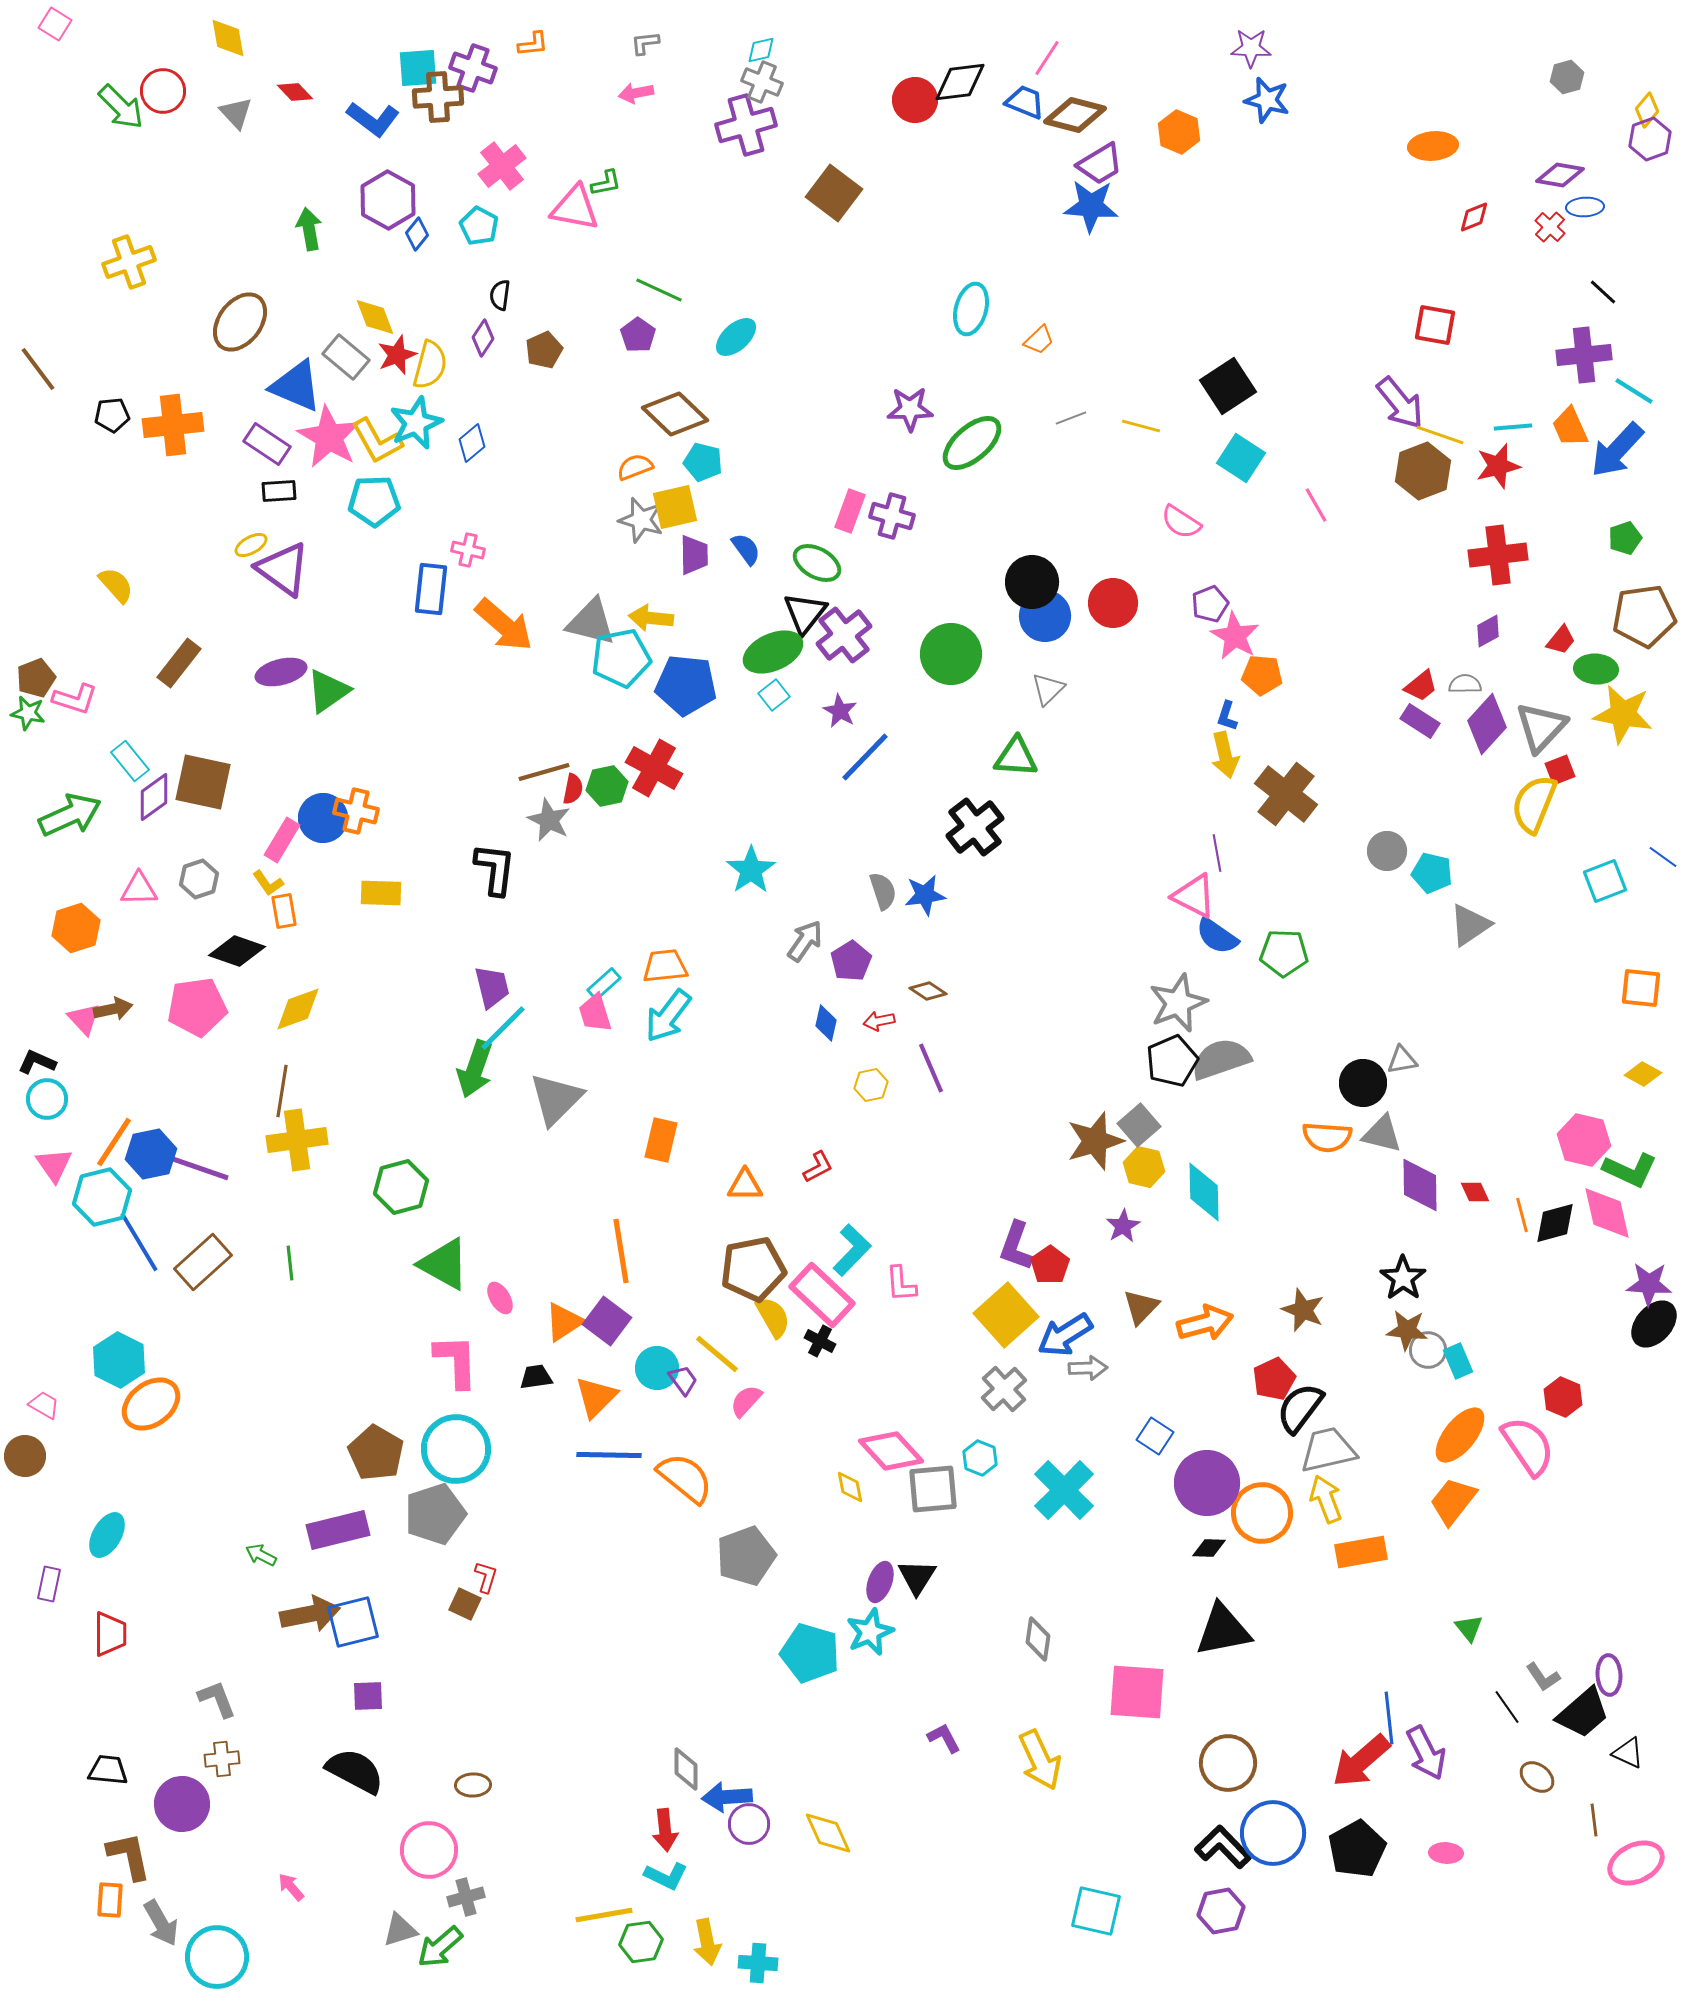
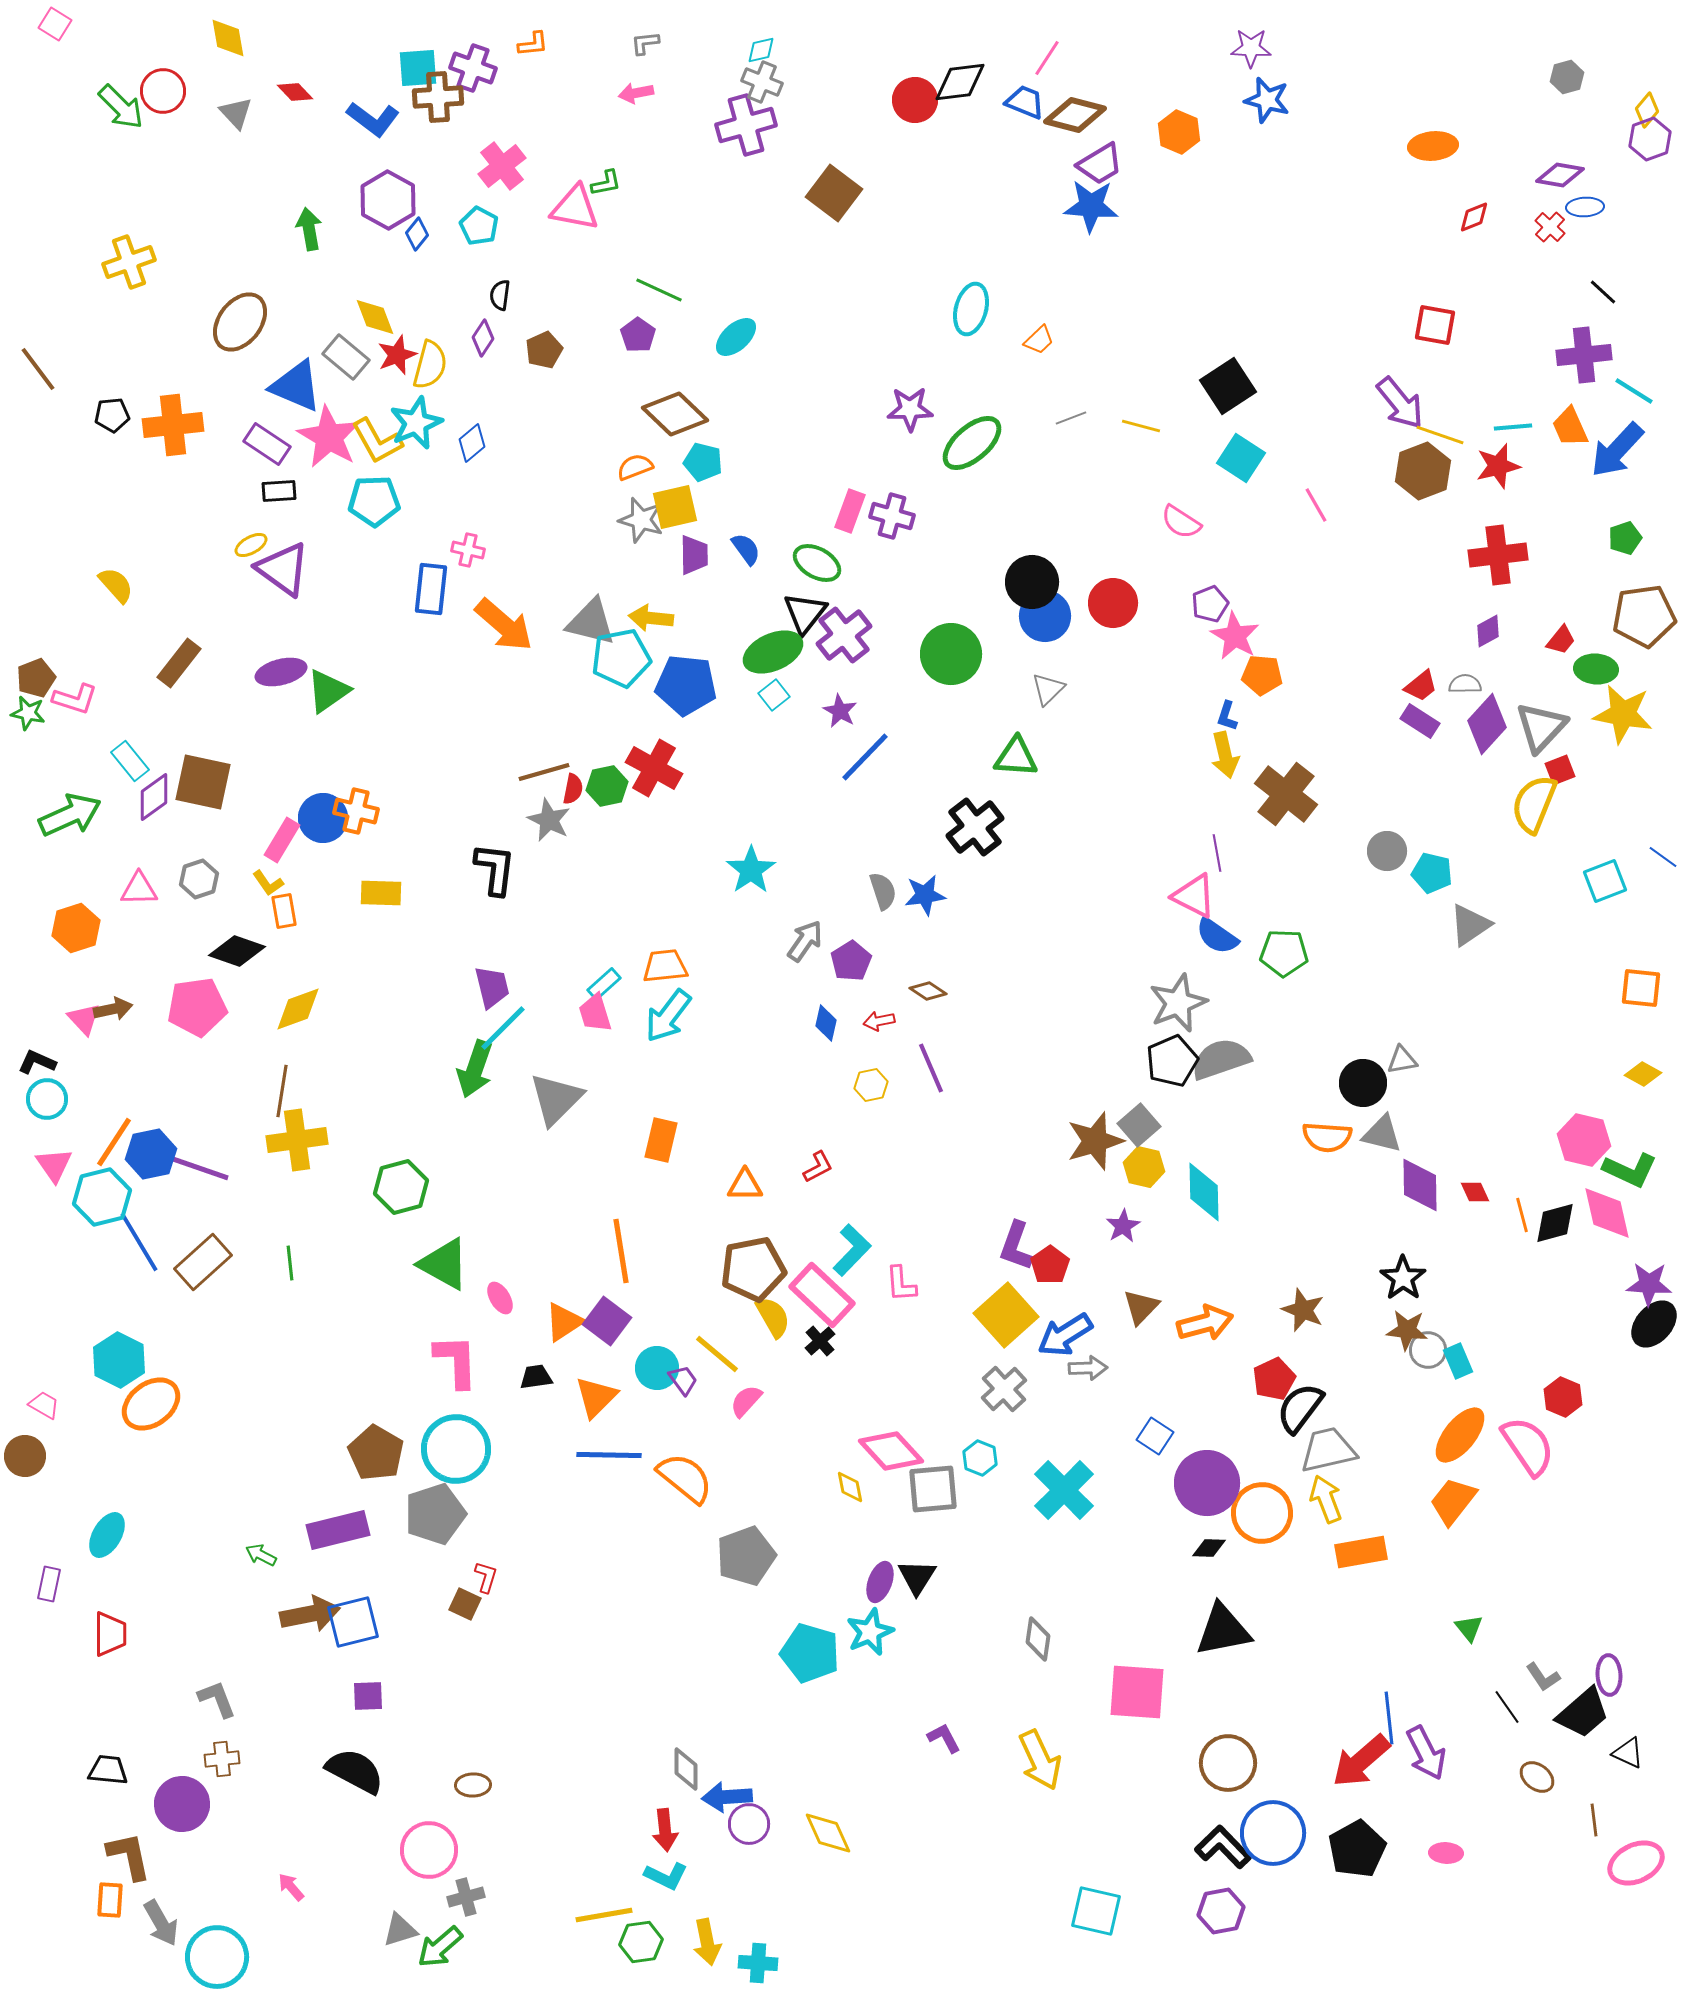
black cross at (820, 1341): rotated 20 degrees clockwise
